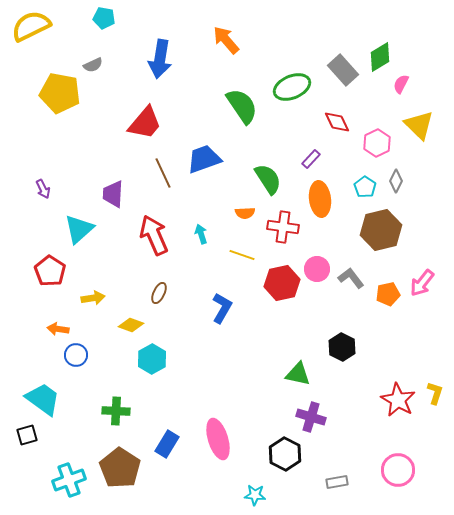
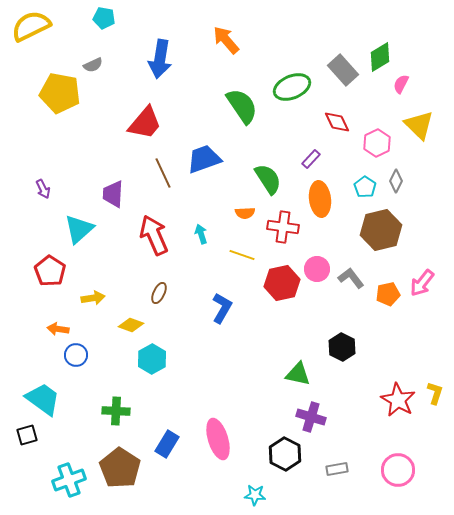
gray rectangle at (337, 482): moved 13 px up
